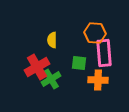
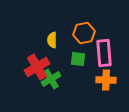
orange hexagon: moved 11 px left; rotated 15 degrees counterclockwise
green square: moved 1 px left, 4 px up
orange cross: moved 8 px right
